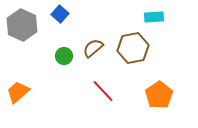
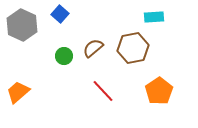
orange pentagon: moved 4 px up
